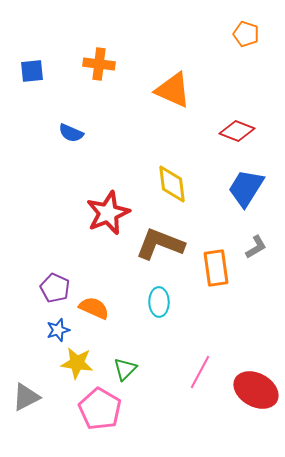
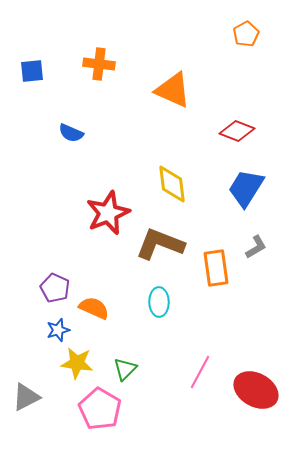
orange pentagon: rotated 25 degrees clockwise
